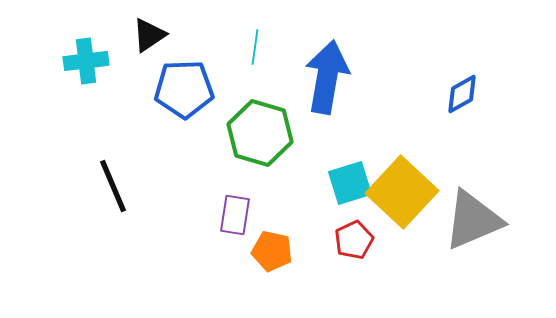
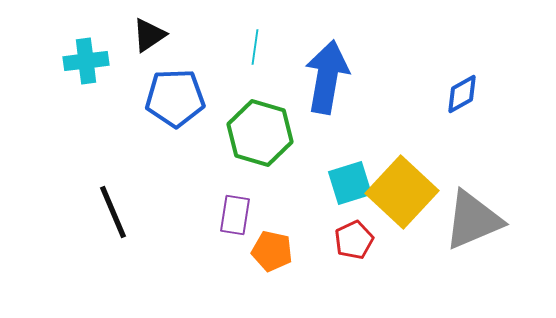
blue pentagon: moved 9 px left, 9 px down
black line: moved 26 px down
